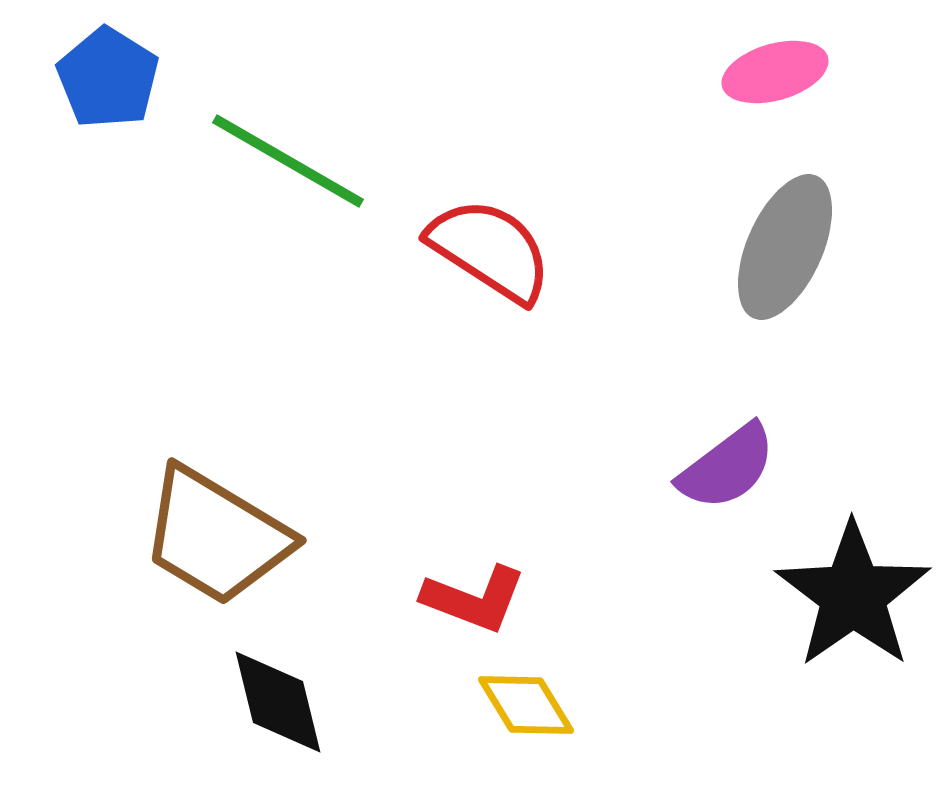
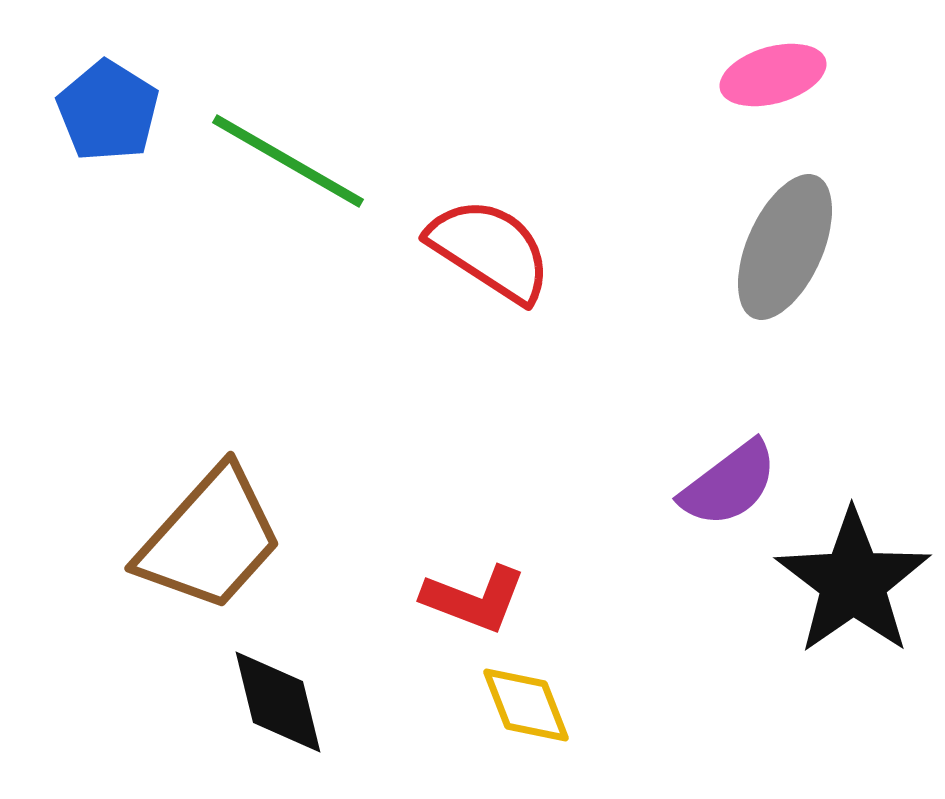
pink ellipse: moved 2 px left, 3 px down
blue pentagon: moved 33 px down
purple semicircle: moved 2 px right, 17 px down
brown trapezoid: moved 6 px left, 3 px down; rotated 79 degrees counterclockwise
black star: moved 13 px up
yellow diamond: rotated 10 degrees clockwise
